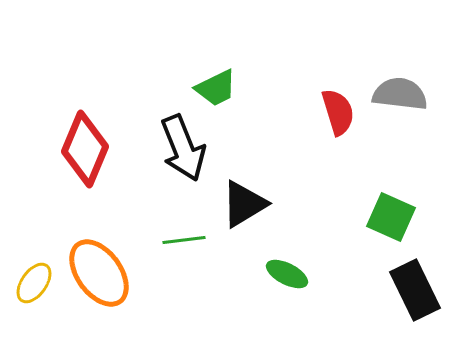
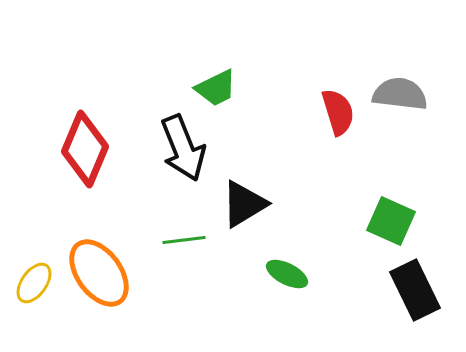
green square: moved 4 px down
